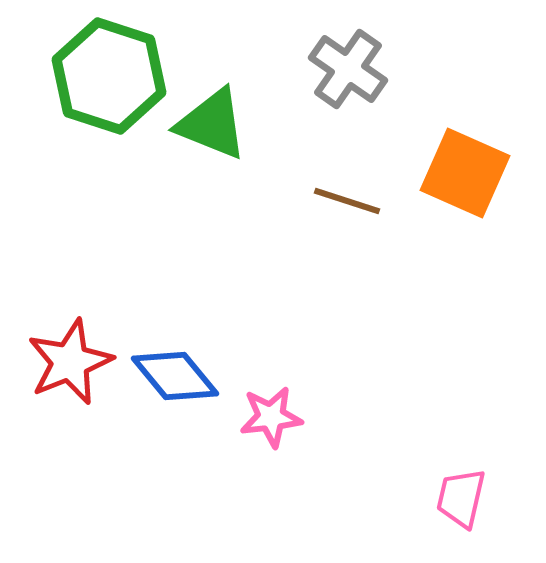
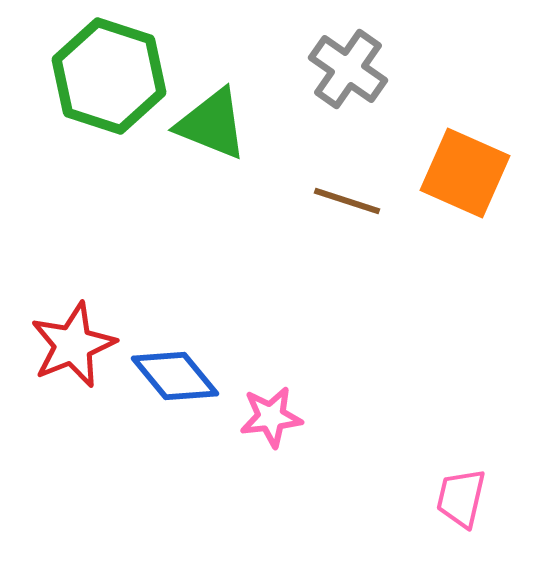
red star: moved 3 px right, 17 px up
